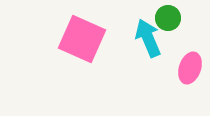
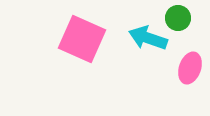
green circle: moved 10 px right
cyan arrow: rotated 48 degrees counterclockwise
